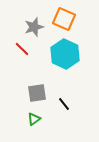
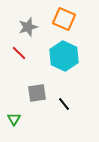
gray star: moved 6 px left
red line: moved 3 px left, 4 px down
cyan hexagon: moved 1 px left, 2 px down
green triangle: moved 20 px left; rotated 24 degrees counterclockwise
